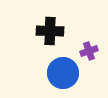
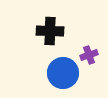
purple cross: moved 4 px down
